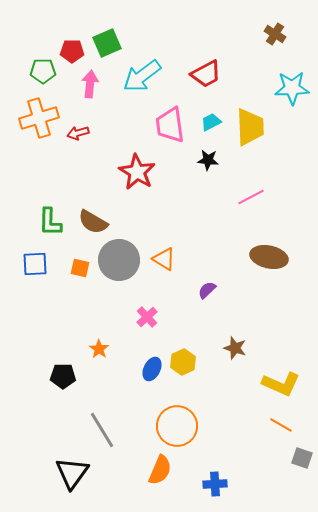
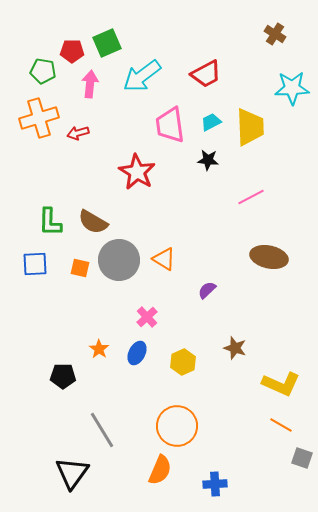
green pentagon: rotated 10 degrees clockwise
blue ellipse: moved 15 px left, 16 px up
